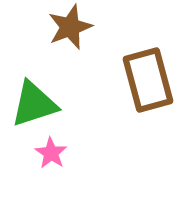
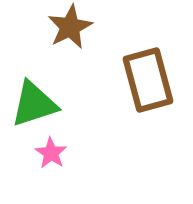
brown star: rotated 6 degrees counterclockwise
